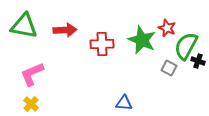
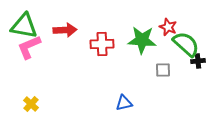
red star: moved 1 px right, 1 px up
green star: rotated 20 degrees counterclockwise
green semicircle: moved 2 px up; rotated 104 degrees clockwise
black cross: rotated 24 degrees counterclockwise
gray square: moved 6 px left, 2 px down; rotated 28 degrees counterclockwise
pink L-shape: moved 3 px left, 27 px up
blue triangle: rotated 18 degrees counterclockwise
